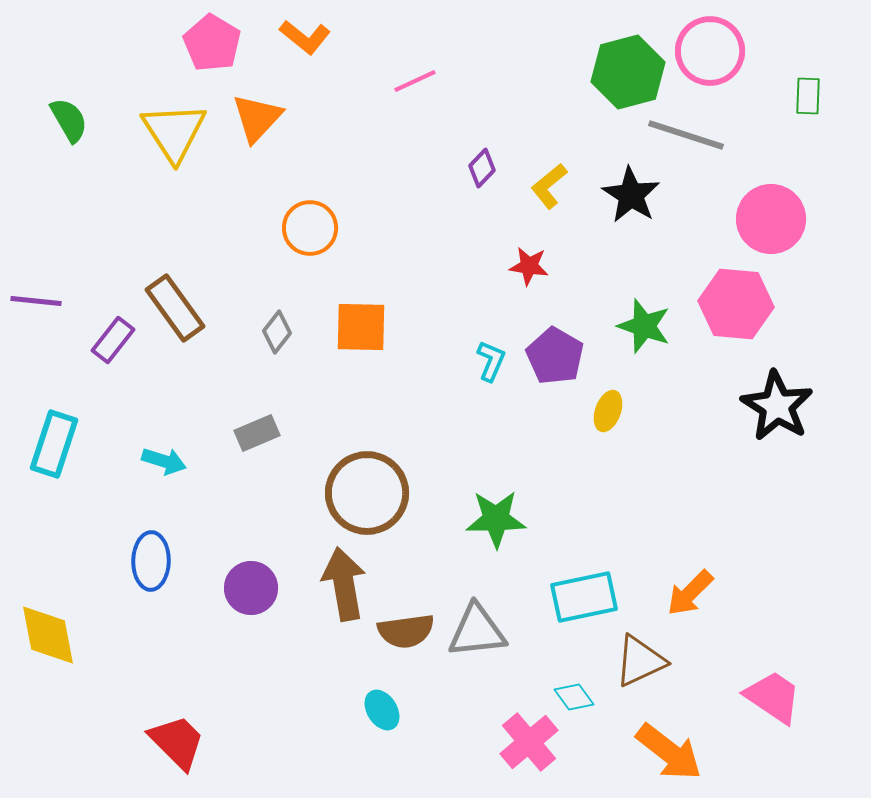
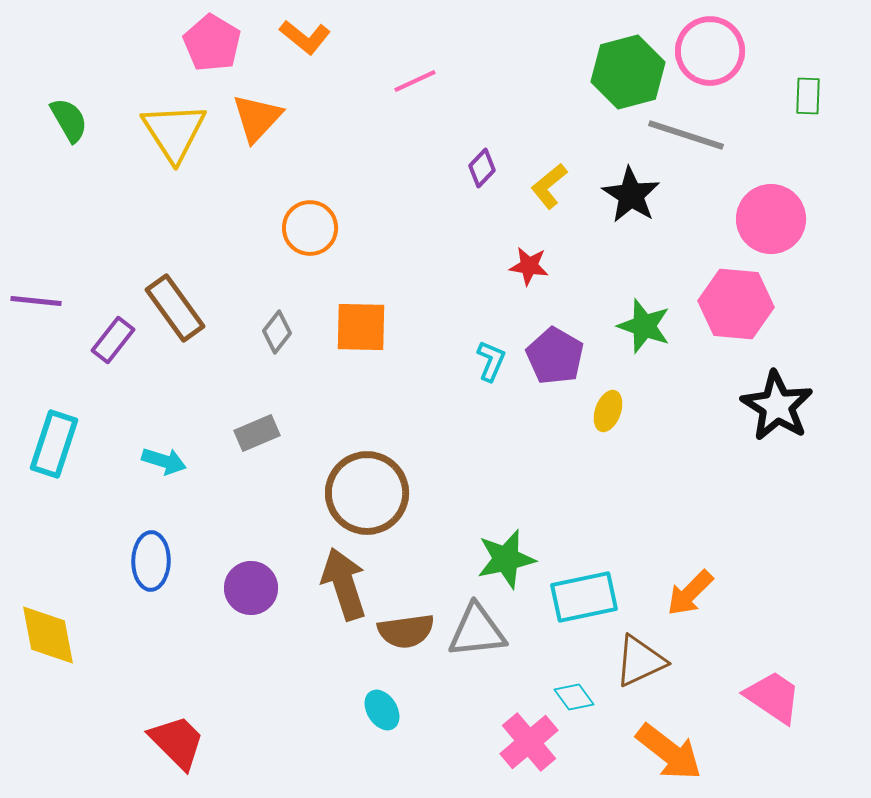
green star at (496, 519): moved 10 px right, 40 px down; rotated 12 degrees counterclockwise
brown arrow at (344, 584): rotated 8 degrees counterclockwise
